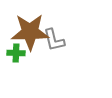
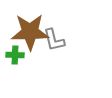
green cross: moved 1 px left, 2 px down
